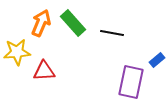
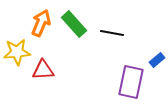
green rectangle: moved 1 px right, 1 px down
red triangle: moved 1 px left, 1 px up
